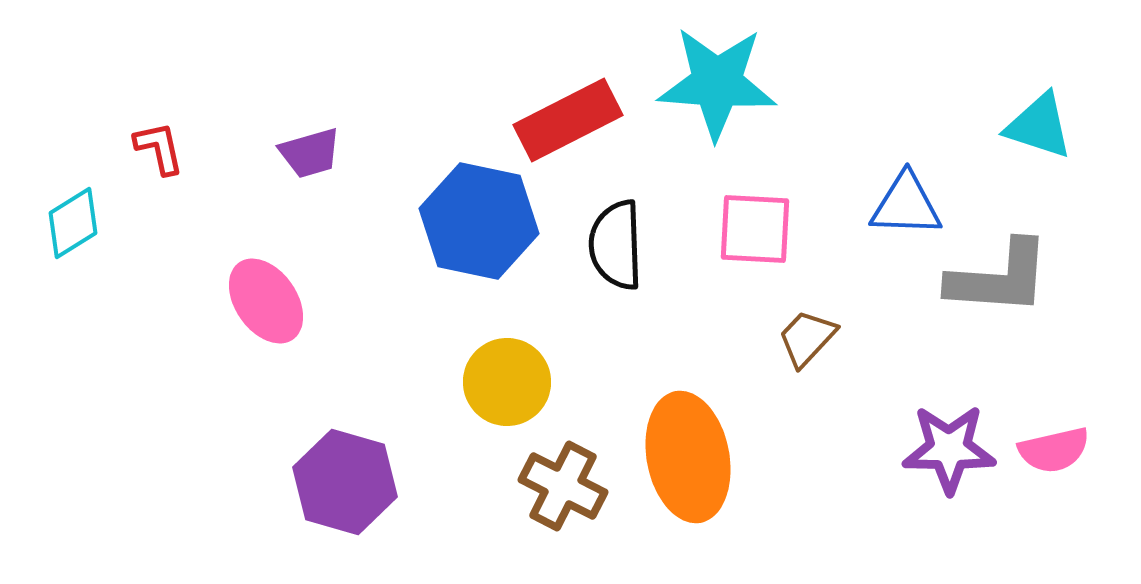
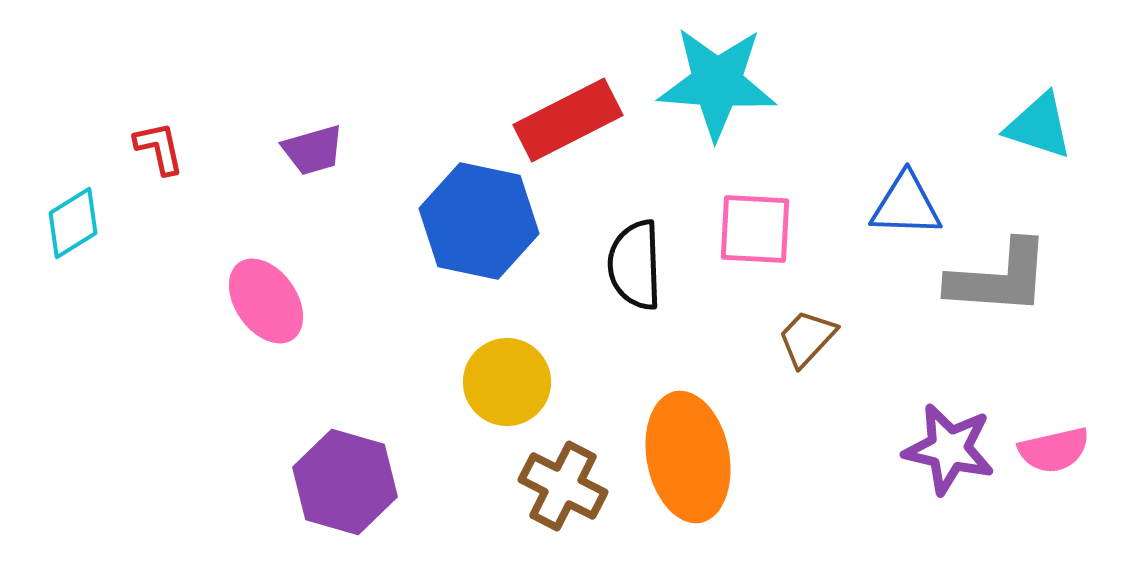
purple trapezoid: moved 3 px right, 3 px up
black semicircle: moved 19 px right, 20 px down
purple star: rotated 12 degrees clockwise
